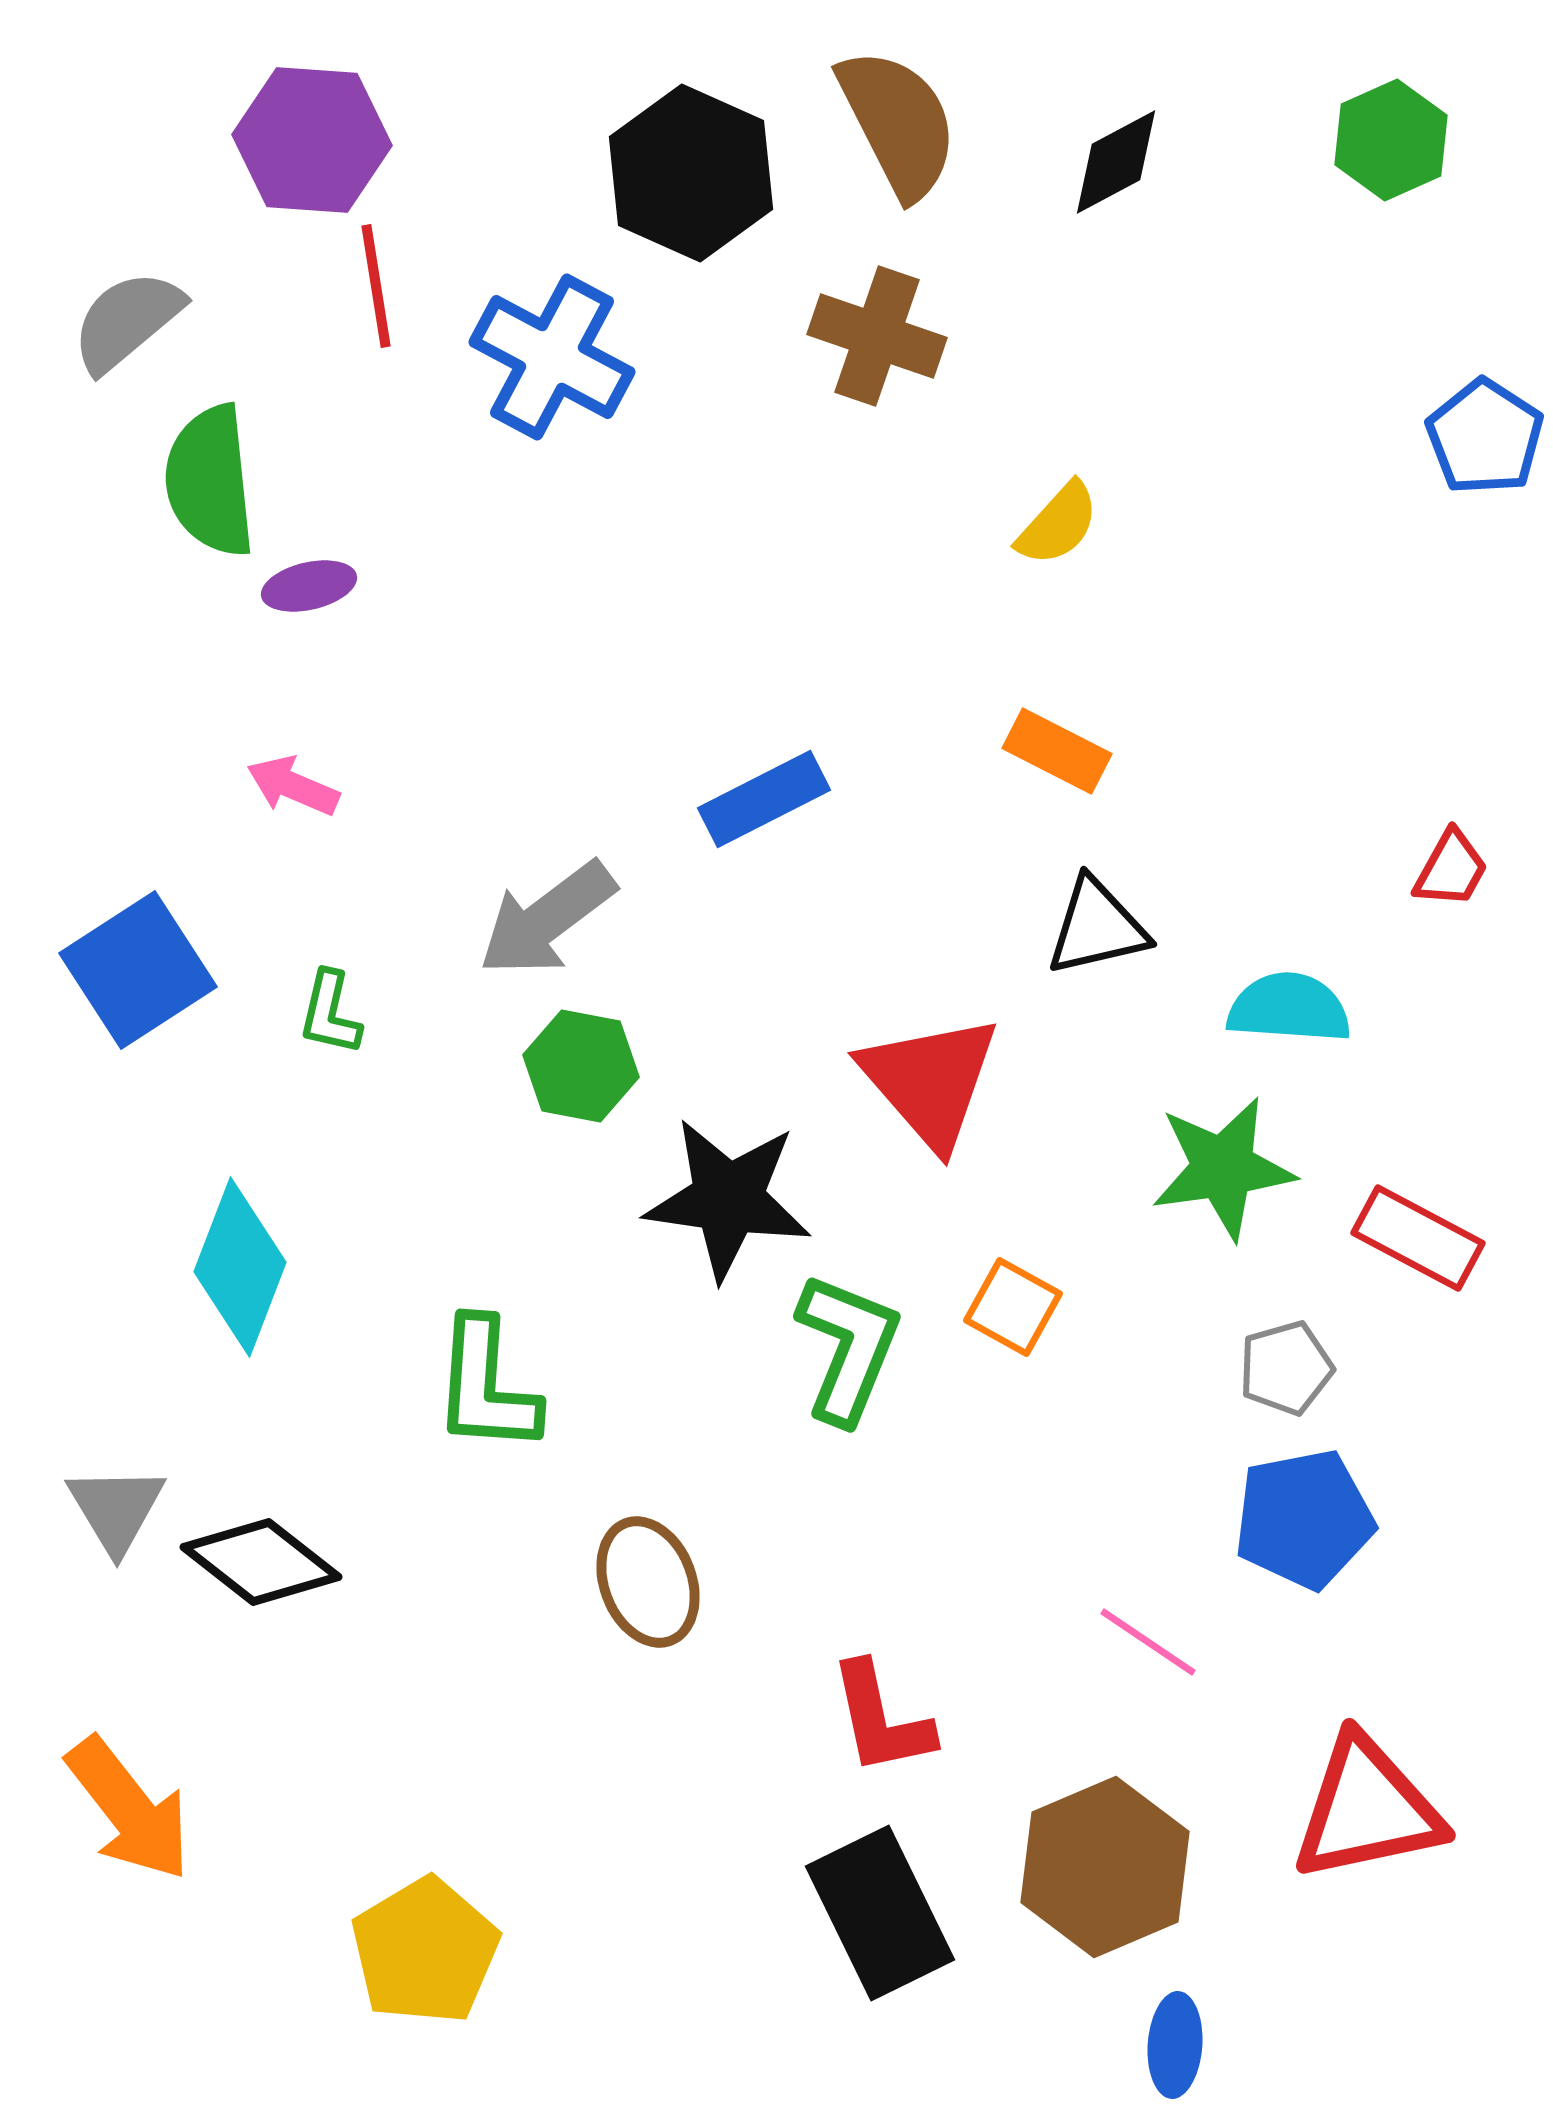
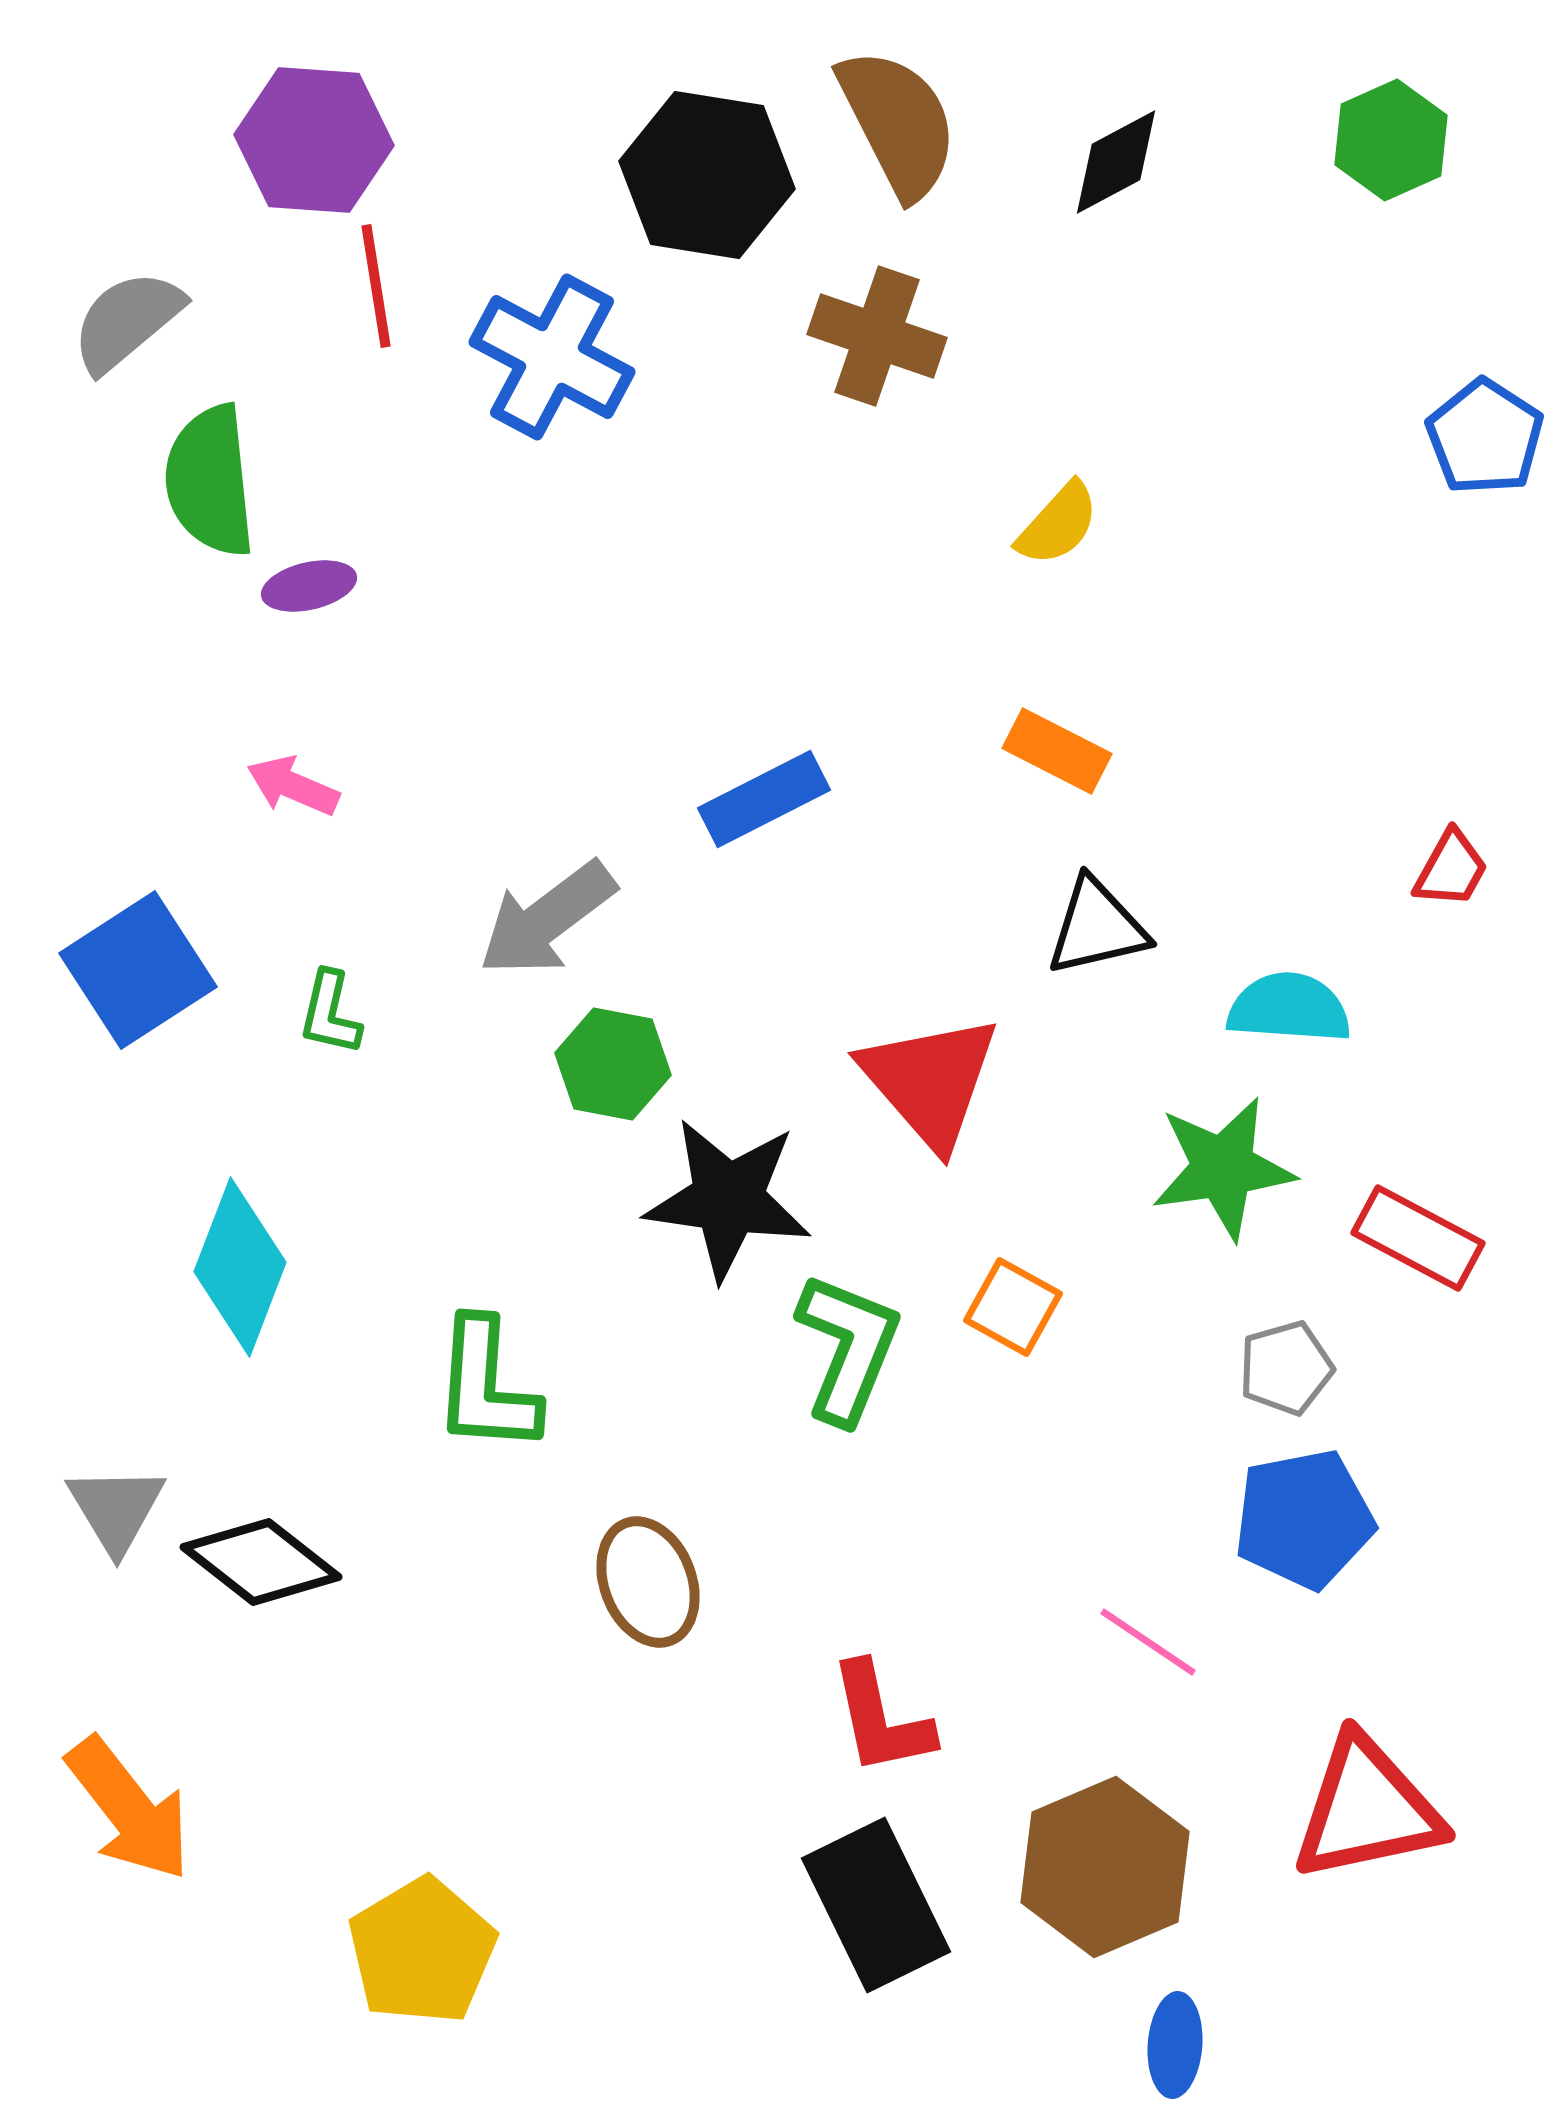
purple hexagon at (312, 140): moved 2 px right
black hexagon at (691, 173): moved 16 px right, 2 px down; rotated 15 degrees counterclockwise
green hexagon at (581, 1066): moved 32 px right, 2 px up
black rectangle at (880, 1913): moved 4 px left, 8 px up
yellow pentagon at (425, 1951): moved 3 px left
